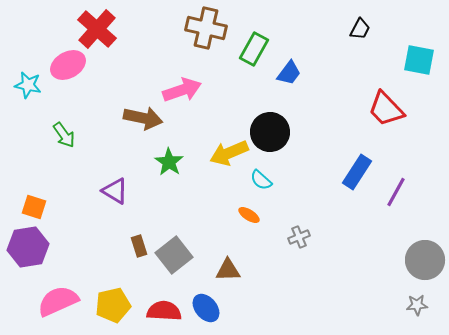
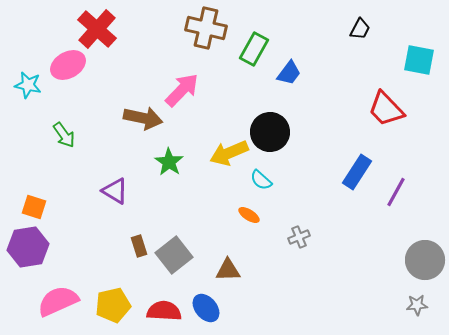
pink arrow: rotated 27 degrees counterclockwise
